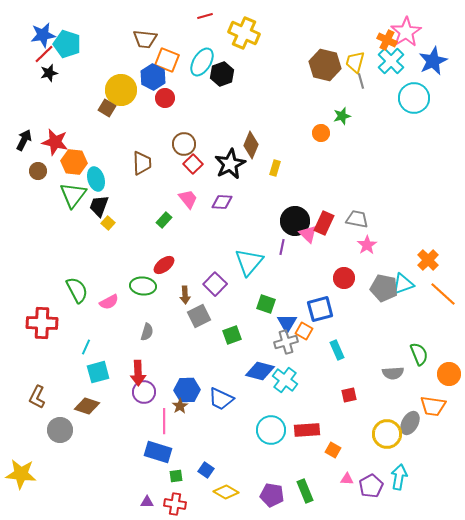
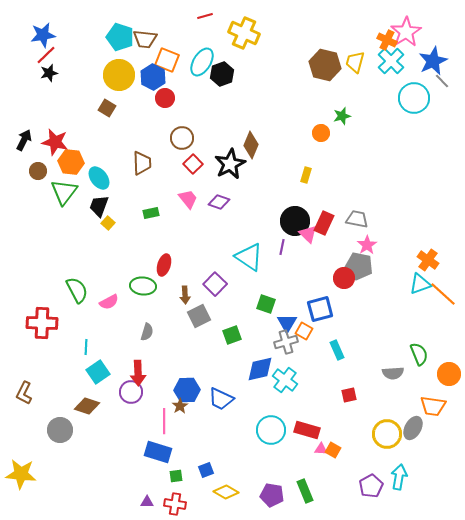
cyan pentagon at (67, 44): moved 53 px right, 7 px up
red line at (44, 54): moved 2 px right, 1 px down
gray line at (361, 81): moved 81 px right; rotated 28 degrees counterclockwise
yellow circle at (121, 90): moved 2 px left, 15 px up
brown circle at (184, 144): moved 2 px left, 6 px up
orange hexagon at (74, 162): moved 3 px left
yellow rectangle at (275, 168): moved 31 px right, 7 px down
cyan ellipse at (96, 179): moved 3 px right, 1 px up; rotated 20 degrees counterclockwise
green triangle at (73, 195): moved 9 px left, 3 px up
purple diamond at (222, 202): moved 3 px left; rotated 15 degrees clockwise
green rectangle at (164, 220): moved 13 px left, 7 px up; rotated 35 degrees clockwise
orange cross at (428, 260): rotated 10 degrees counterclockwise
cyan triangle at (249, 262): moved 5 px up; rotated 36 degrees counterclockwise
red ellipse at (164, 265): rotated 35 degrees counterclockwise
cyan triangle at (403, 284): moved 17 px right
gray pentagon at (384, 288): moved 25 px left, 22 px up
cyan line at (86, 347): rotated 21 degrees counterclockwise
blue diamond at (260, 371): moved 2 px up; rotated 28 degrees counterclockwise
cyan square at (98, 372): rotated 20 degrees counterclockwise
purple circle at (144, 392): moved 13 px left
brown L-shape at (37, 397): moved 13 px left, 4 px up
gray ellipse at (410, 423): moved 3 px right, 5 px down
red rectangle at (307, 430): rotated 20 degrees clockwise
blue square at (206, 470): rotated 35 degrees clockwise
pink triangle at (347, 479): moved 26 px left, 30 px up
